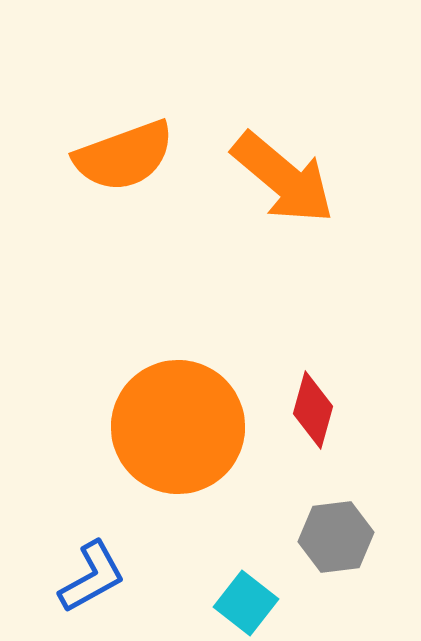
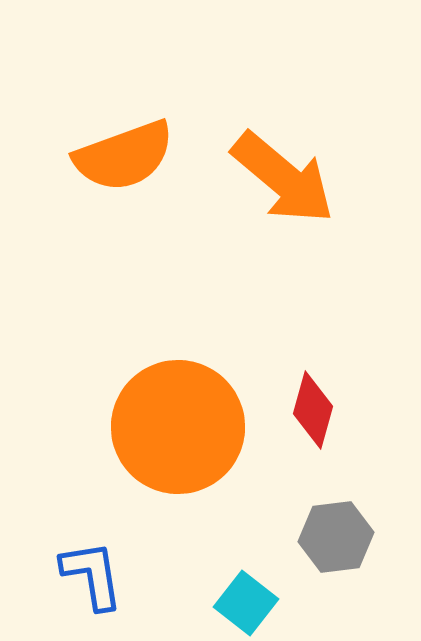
blue L-shape: moved 2 px up; rotated 70 degrees counterclockwise
